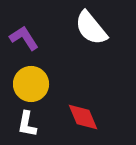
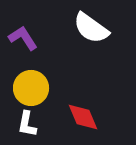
white semicircle: rotated 15 degrees counterclockwise
purple L-shape: moved 1 px left
yellow circle: moved 4 px down
